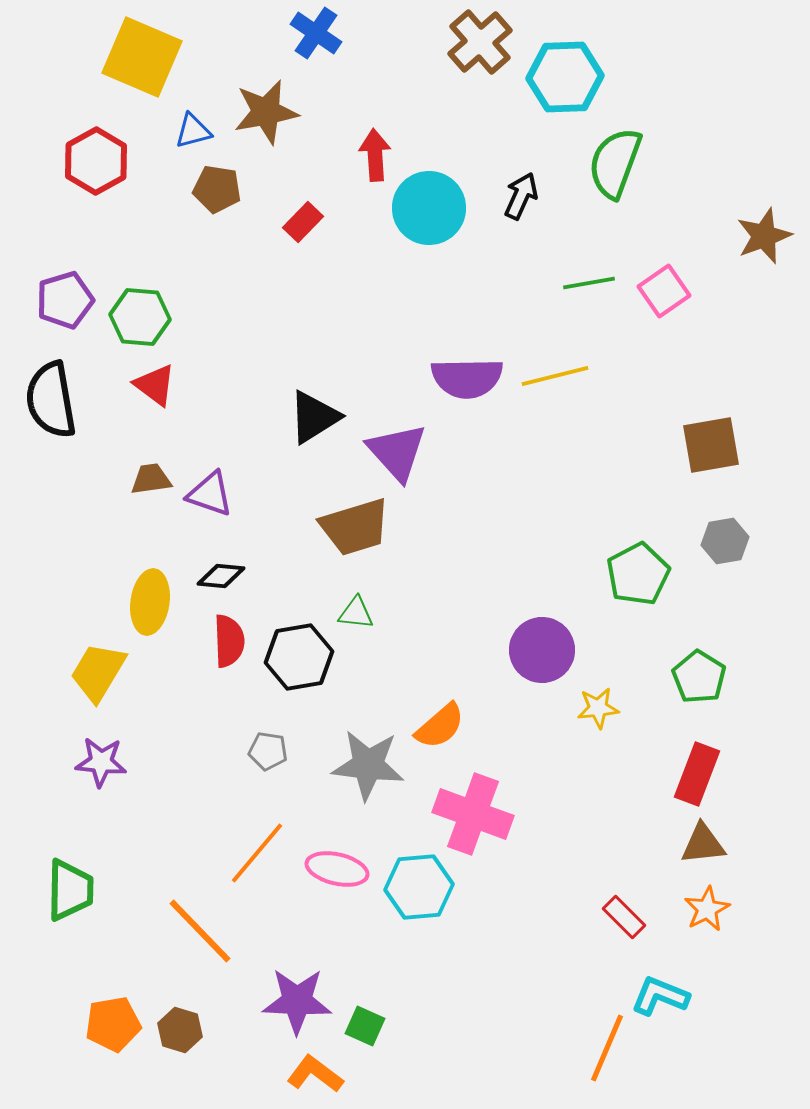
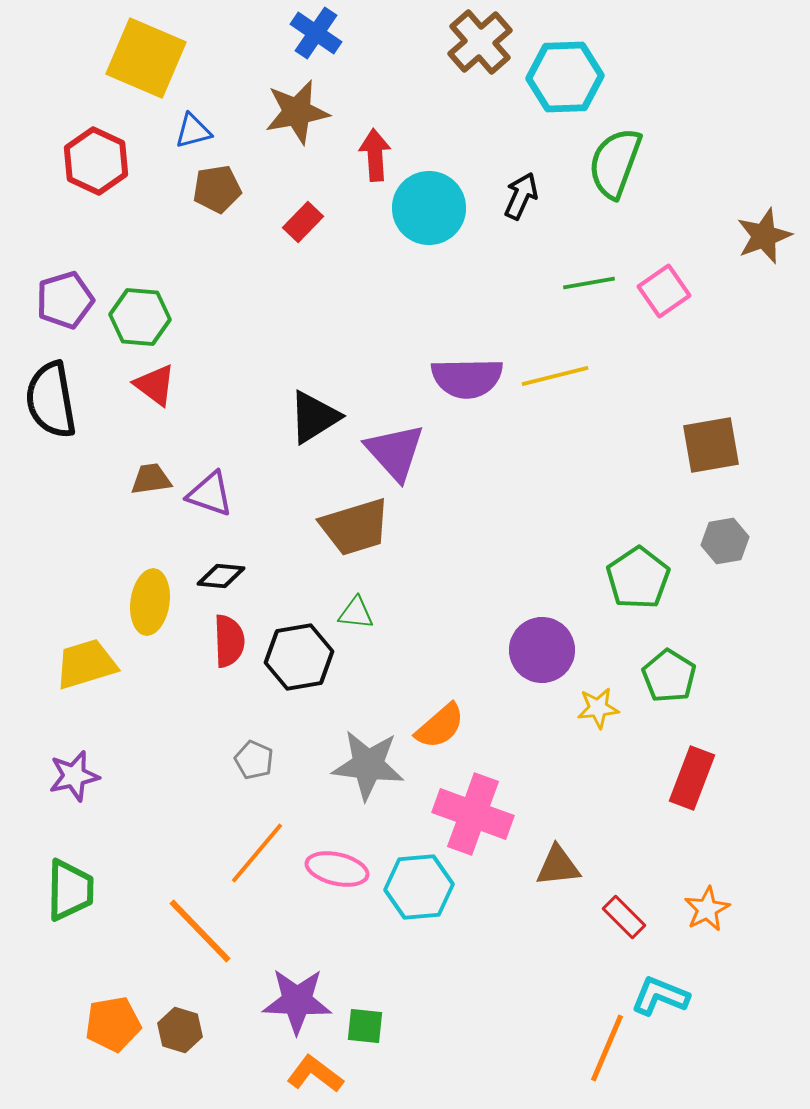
yellow square at (142, 57): moved 4 px right, 1 px down
brown star at (266, 112): moved 31 px right
red hexagon at (96, 161): rotated 6 degrees counterclockwise
brown pentagon at (217, 189): rotated 18 degrees counterclockwise
purple triangle at (397, 452): moved 2 px left
green pentagon at (638, 574): moved 4 px down; rotated 6 degrees counterclockwise
yellow trapezoid at (98, 672): moved 12 px left, 8 px up; rotated 42 degrees clockwise
green pentagon at (699, 677): moved 30 px left, 1 px up
gray pentagon at (268, 751): moved 14 px left, 9 px down; rotated 15 degrees clockwise
purple star at (101, 762): moved 27 px left, 14 px down; rotated 18 degrees counterclockwise
red rectangle at (697, 774): moved 5 px left, 4 px down
brown triangle at (703, 844): moved 145 px left, 22 px down
green square at (365, 1026): rotated 18 degrees counterclockwise
